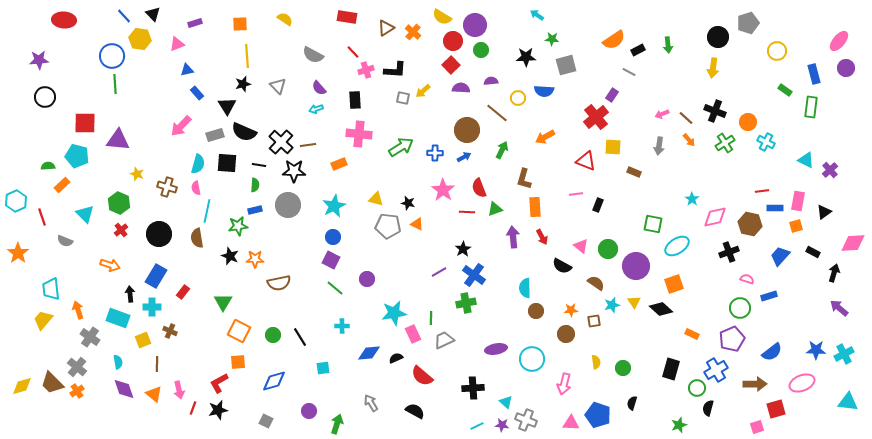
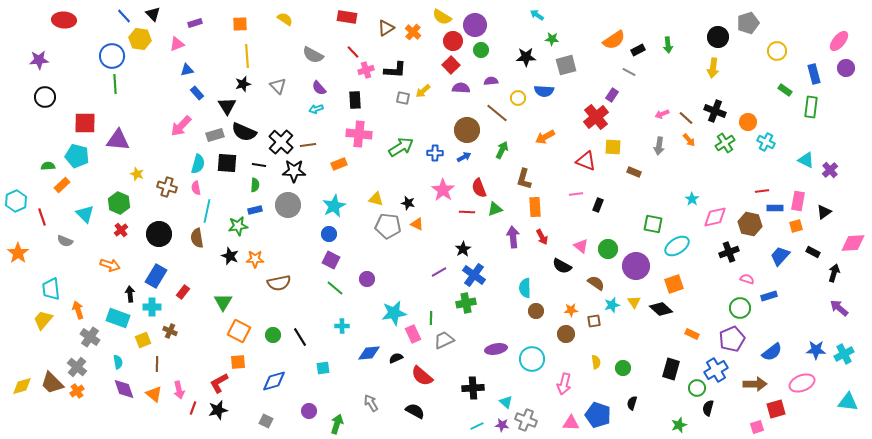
blue circle at (333, 237): moved 4 px left, 3 px up
